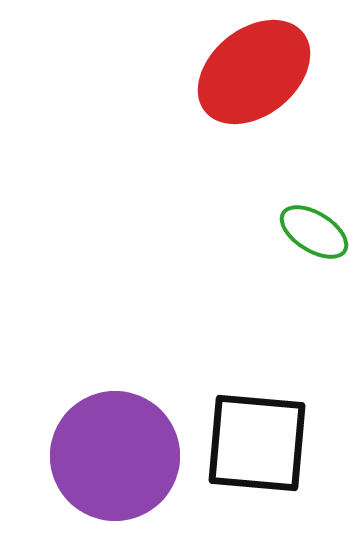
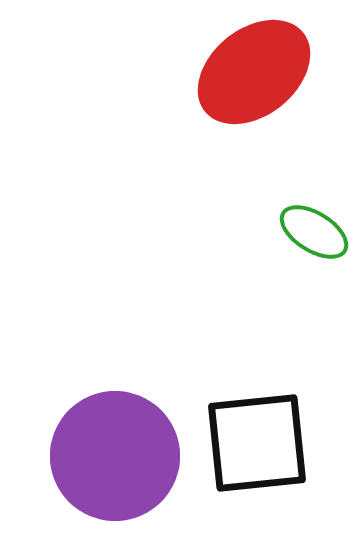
black square: rotated 11 degrees counterclockwise
